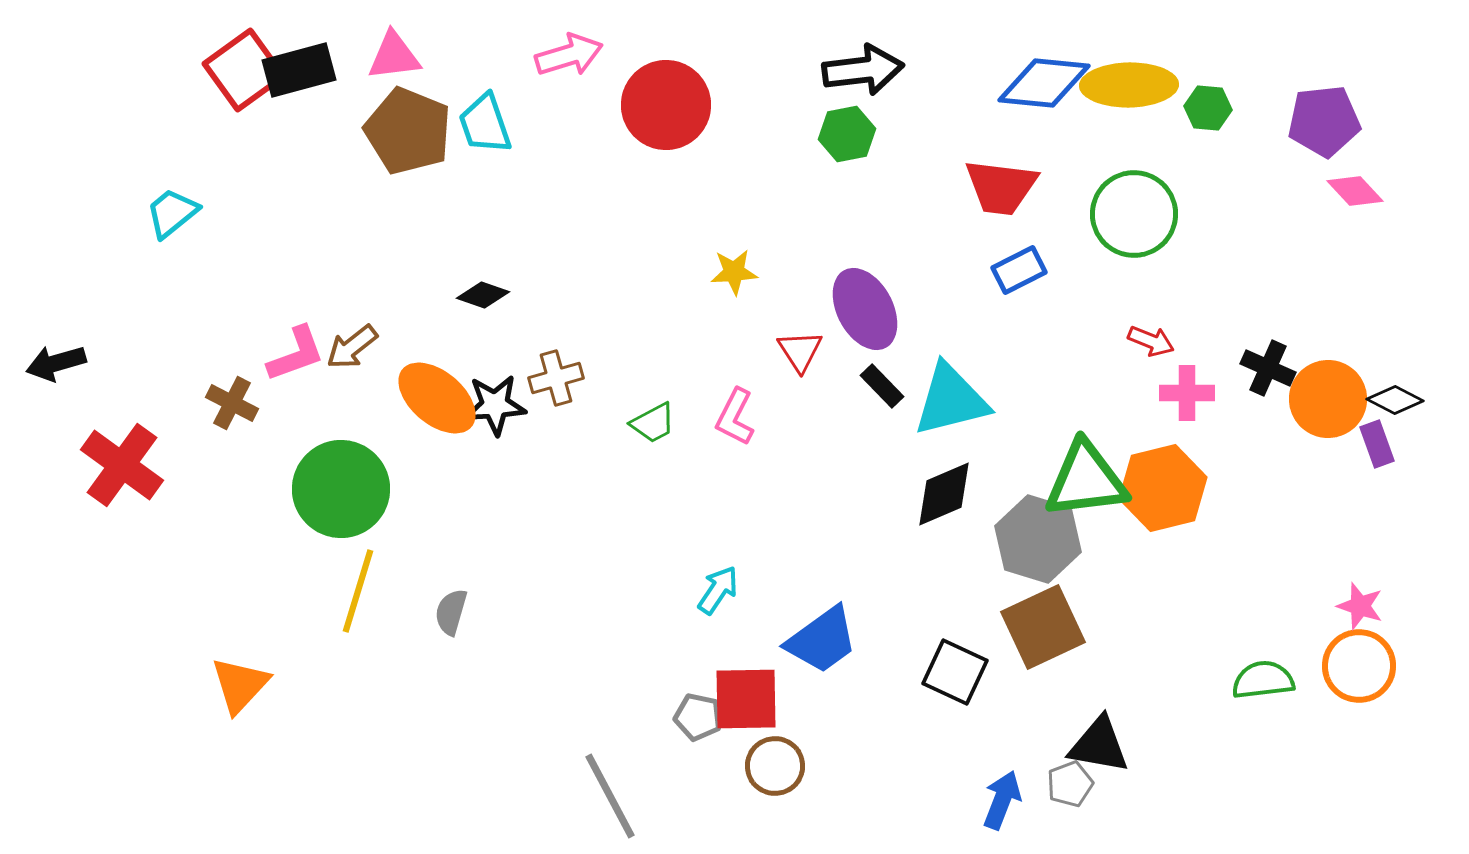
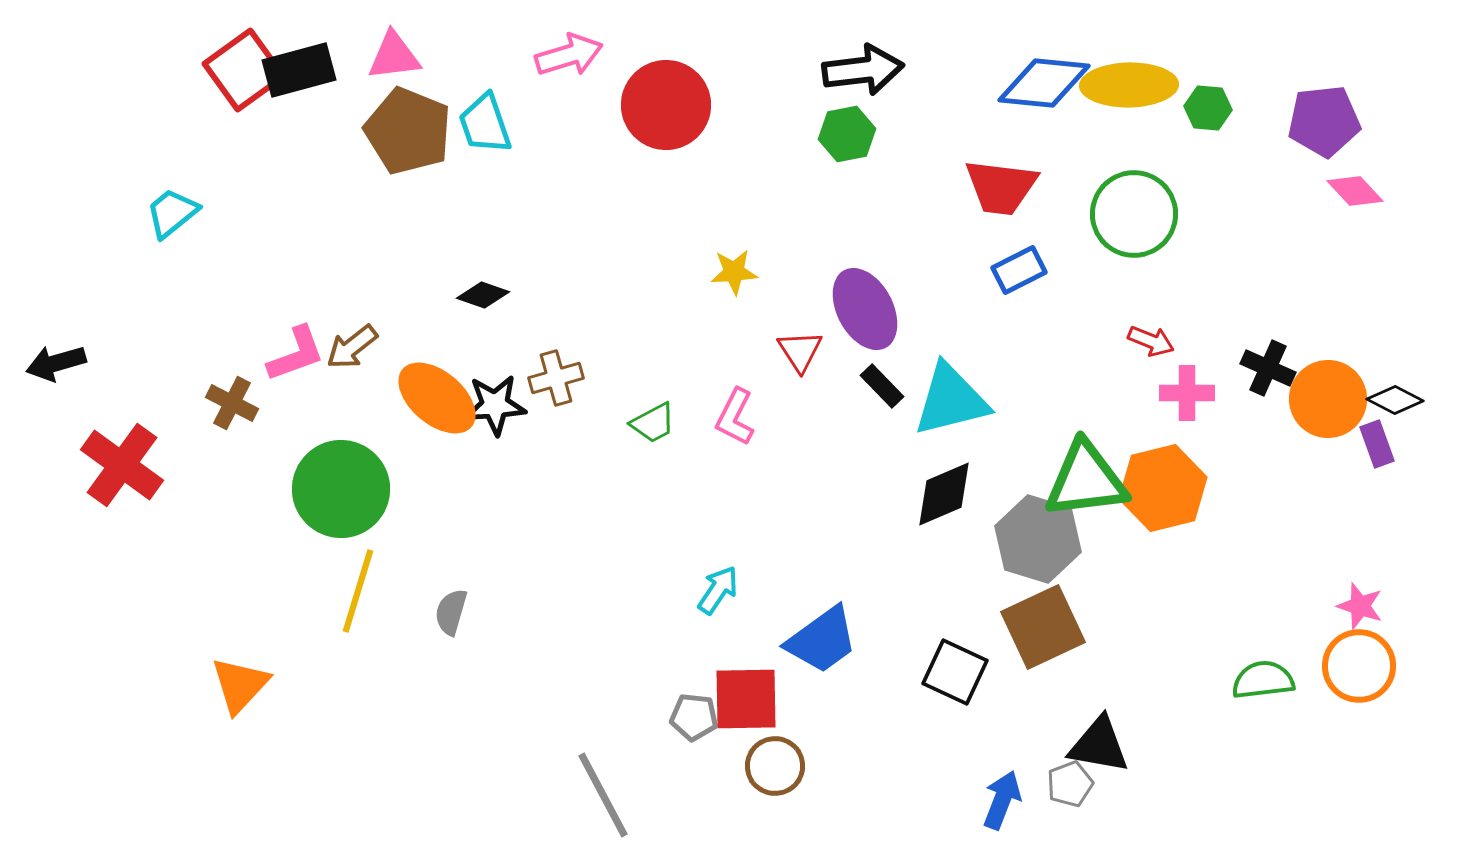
gray pentagon at (698, 717): moved 4 px left; rotated 6 degrees counterclockwise
gray line at (610, 796): moved 7 px left, 1 px up
